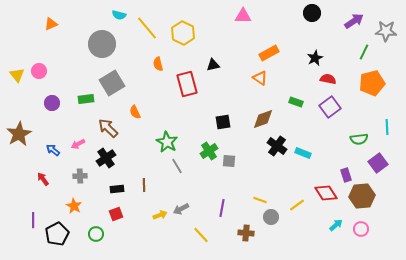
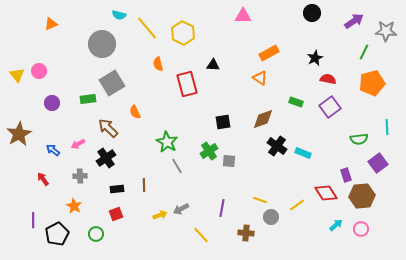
black triangle at (213, 65): rotated 16 degrees clockwise
green rectangle at (86, 99): moved 2 px right
